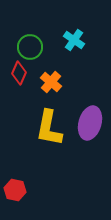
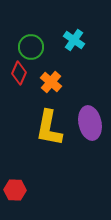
green circle: moved 1 px right
purple ellipse: rotated 28 degrees counterclockwise
red hexagon: rotated 10 degrees counterclockwise
